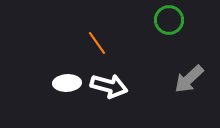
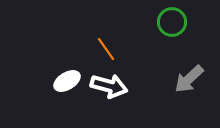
green circle: moved 3 px right, 2 px down
orange line: moved 9 px right, 6 px down
white ellipse: moved 2 px up; rotated 28 degrees counterclockwise
